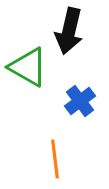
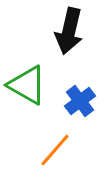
green triangle: moved 1 px left, 18 px down
orange line: moved 9 px up; rotated 48 degrees clockwise
